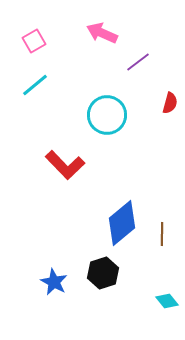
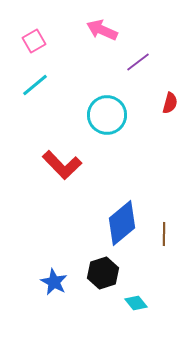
pink arrow: moved 3 px up
red L-shape: moved 3 px left
brown line: moved 2 px right
cyan diamond: moved 31 px left, 2 px down
